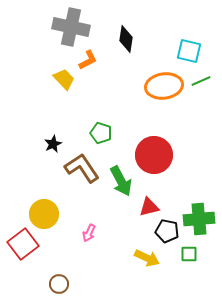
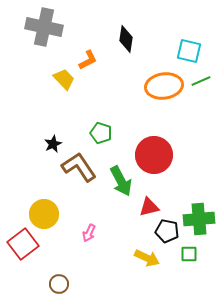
gray cross: moved 27 px left
brown L-shape: moved 3 px left, 1 px up
